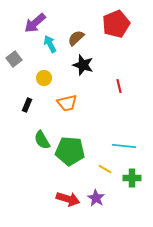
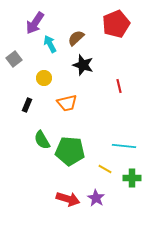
purple arrow: rotated 15 degrees counterclockwise
